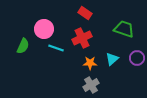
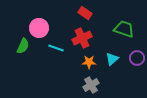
pink circle: moved 5 px left, 1 px up
orange star: moved 1 px left, 1 px up
